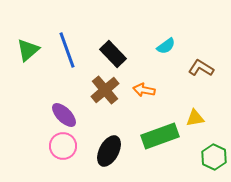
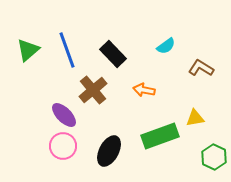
brown cross: moved 12 px left
